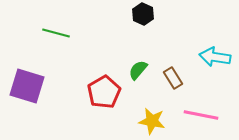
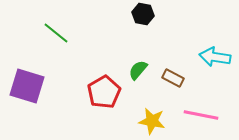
black hexagon: rotated 15 degrees counterclockwise
green line: rotated 24 degrees clockwise
brown rectangle: rotated 30 degrees counterclockwise
